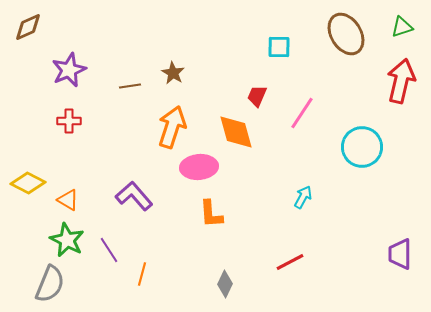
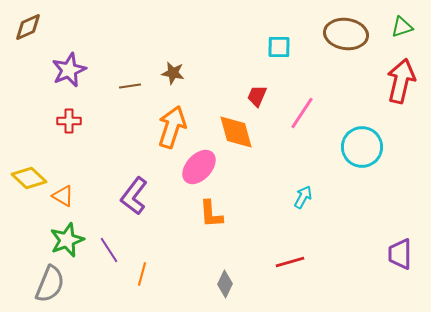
brown ellipse: rotated 51 degrees counterclockwise
brown star: rotated 20 degrees counterclockwise
pink ellipse: rotated 42 degrees counterclockwise
yellow diamond: moved 1 px right, 5 px up; rotated 16 degrees clockwise
purple L-shape: rotated 102 degrees counterclockwise
orange triangle: moved 5 px left, 4 px up
green star: rotated 24 degrees clockwise
red line: rotated 12 degrees clockwise
